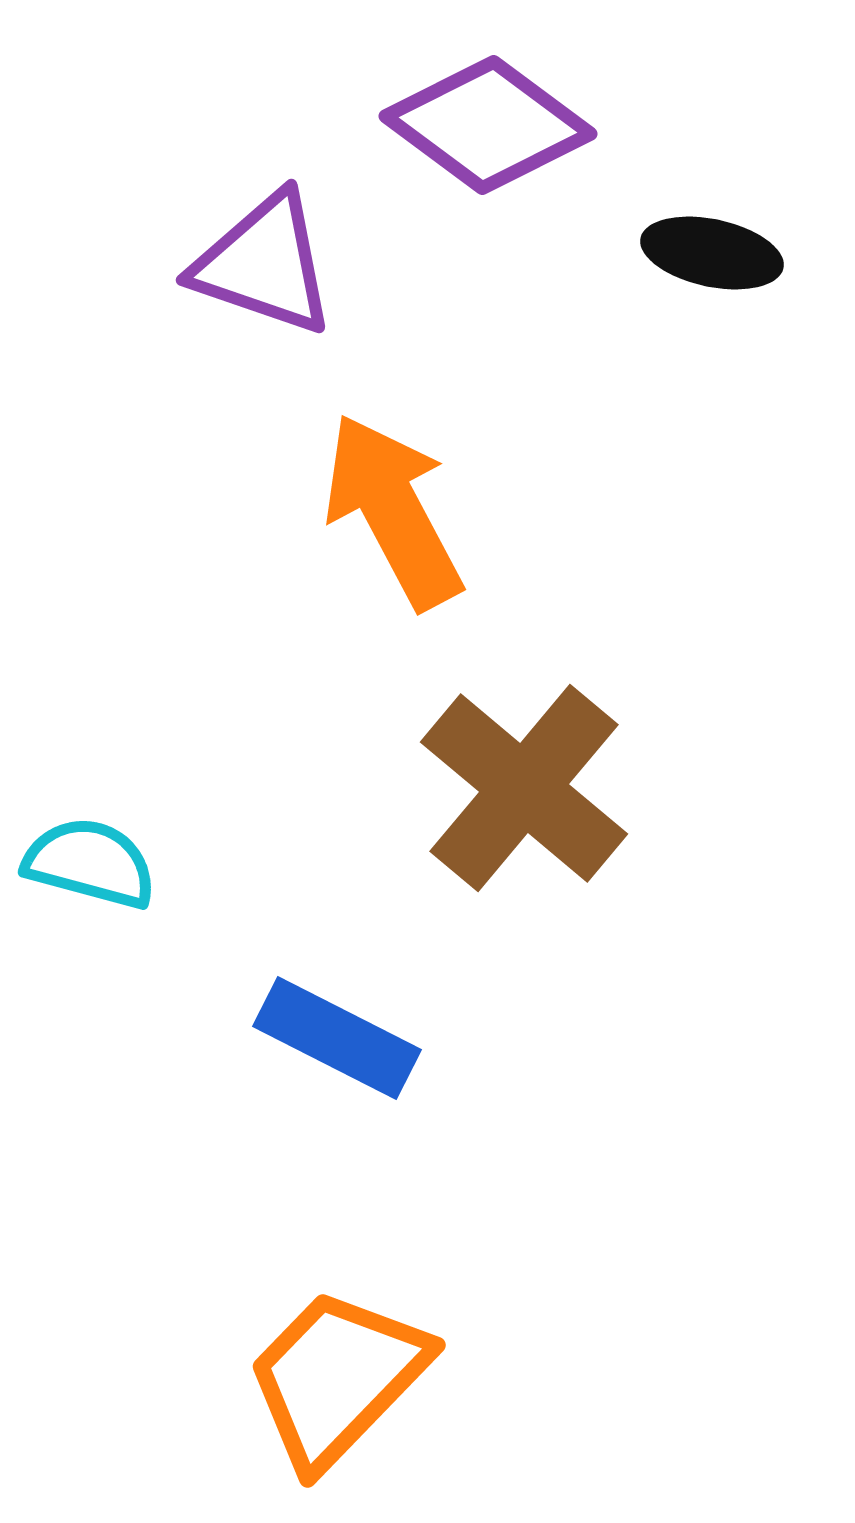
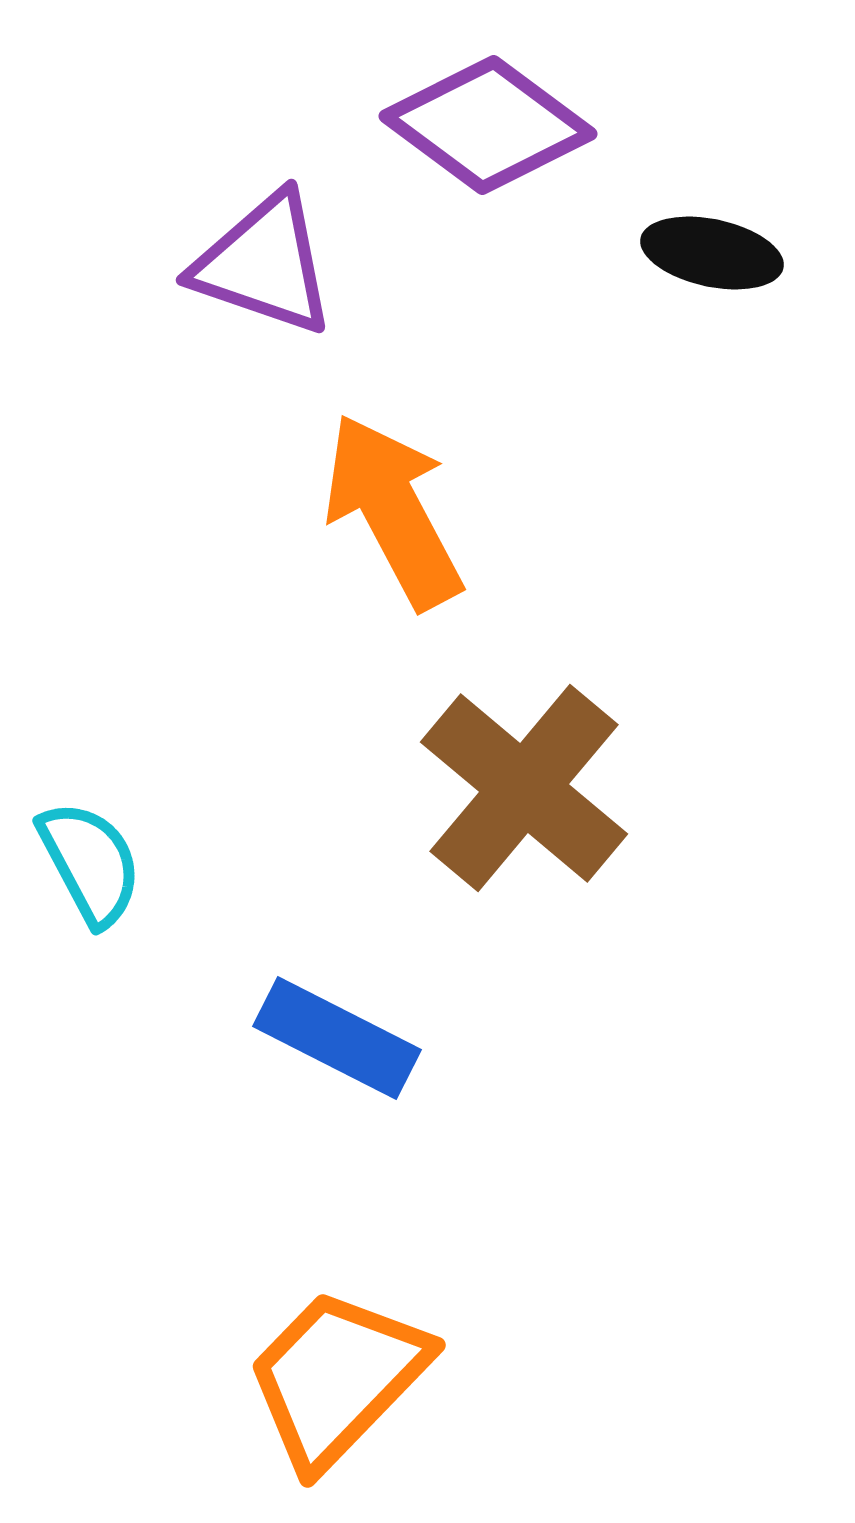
cyan semicircle: rotated 47 degrees clockwise
